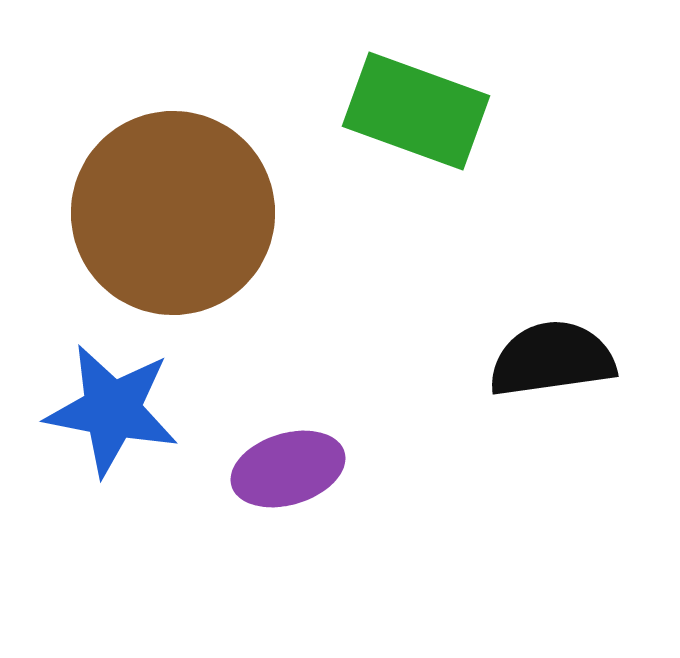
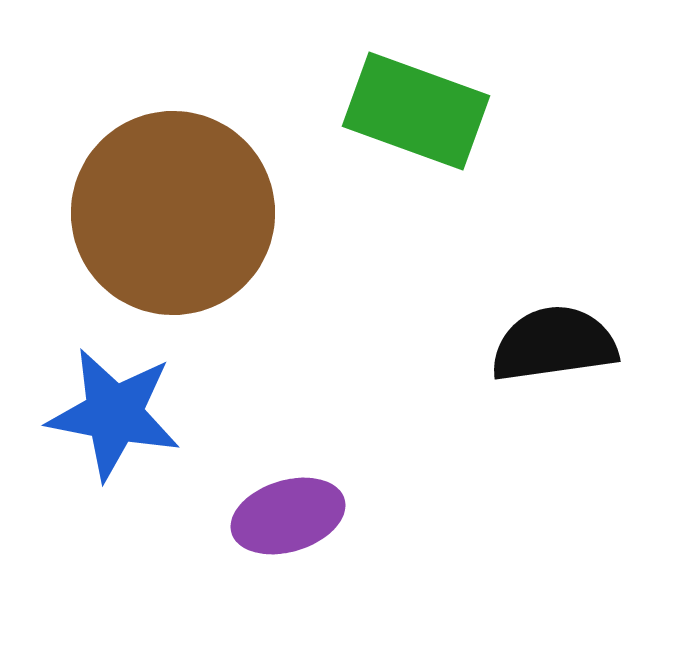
black semicircle: moved 2 px right, 15 px up
blue star: moved 2 px right, 4 px down
purple ellipse: moved 47 px down
